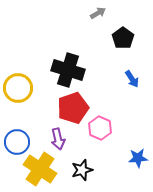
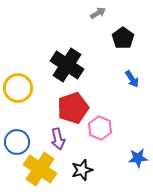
black cross: moved 1 px left, 5 px up; rotated 16 degrees clockwise
